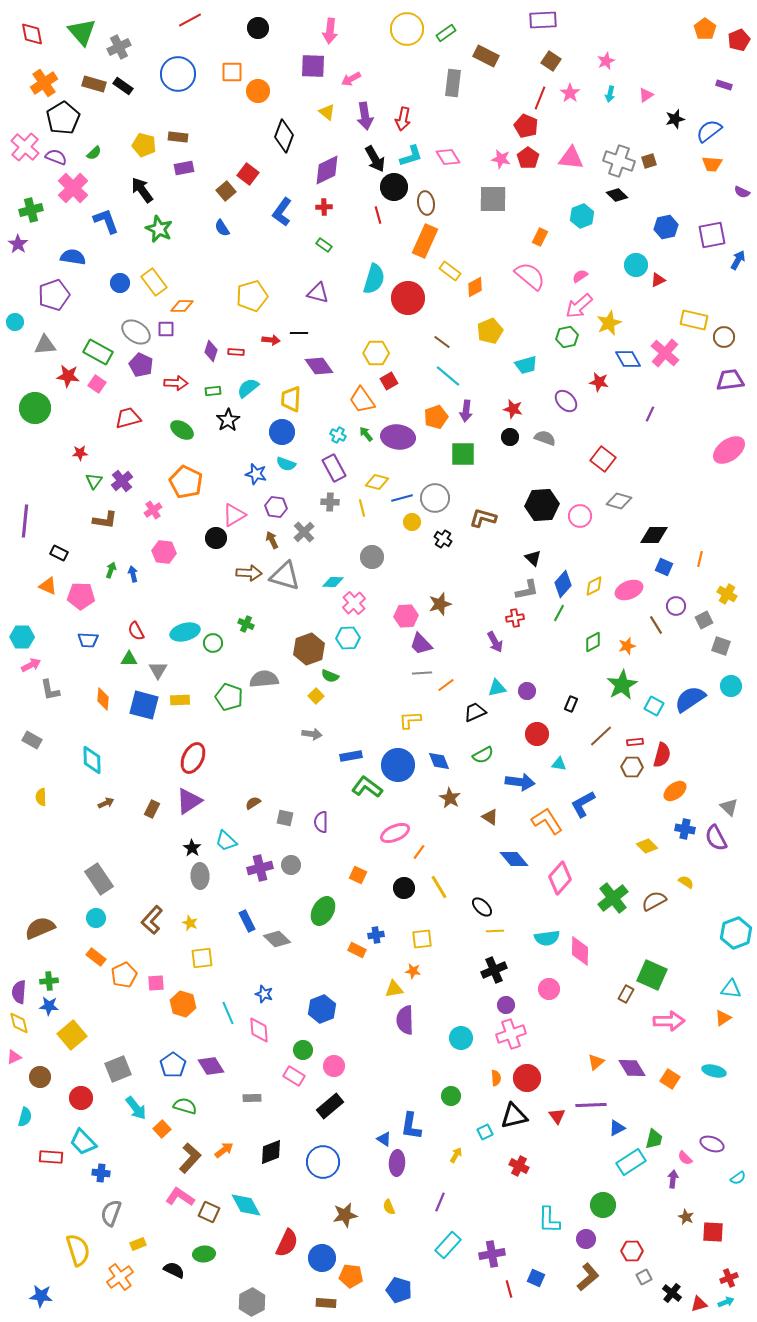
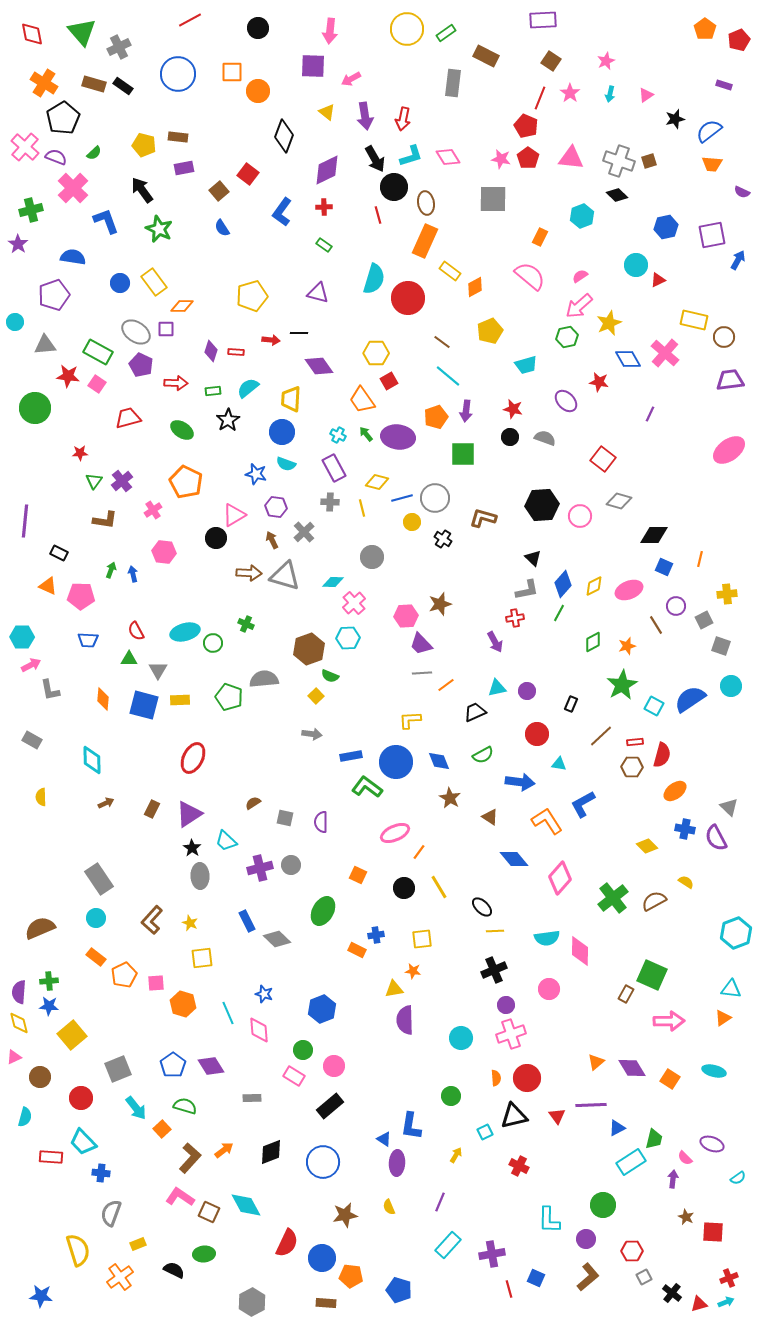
orange cross at (44, 83): rotated 24 degrees counterclockwise
brown square at (226, 191): moved 7 px left
yellow cross at (727, 594): rotated 36 degrees counterclockwise
blue circle at (398, 765): moved 2 px left, 3 px up
purple triangle at (189, 801): moved 13 px down
